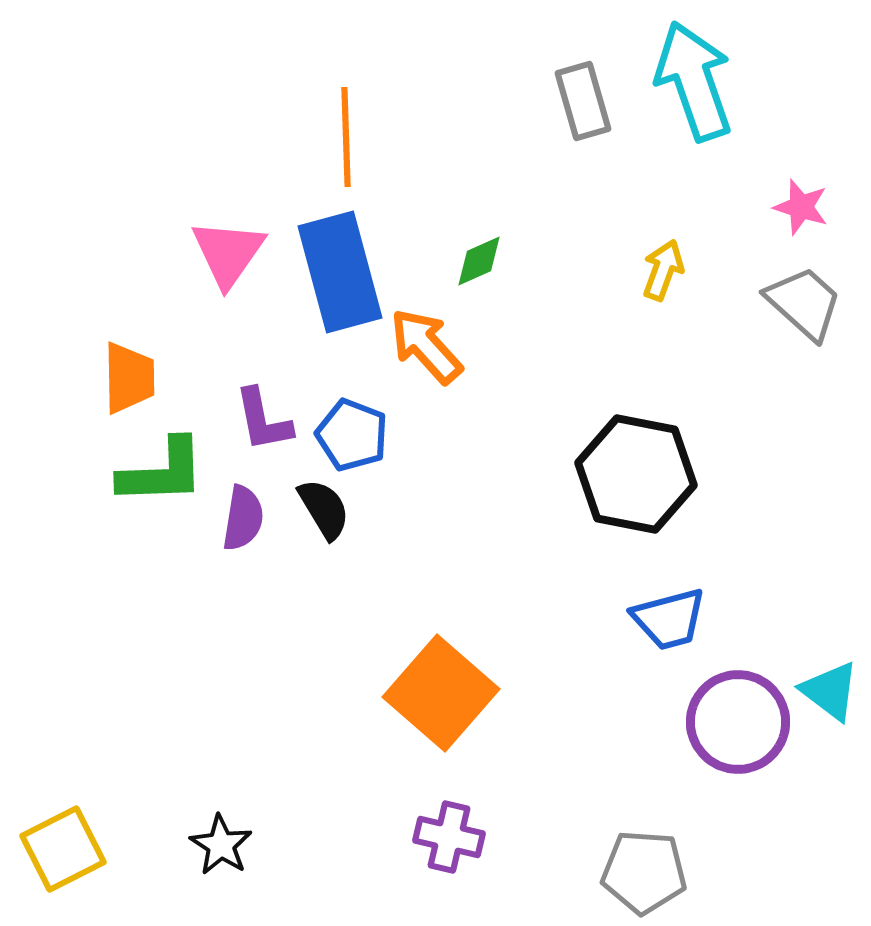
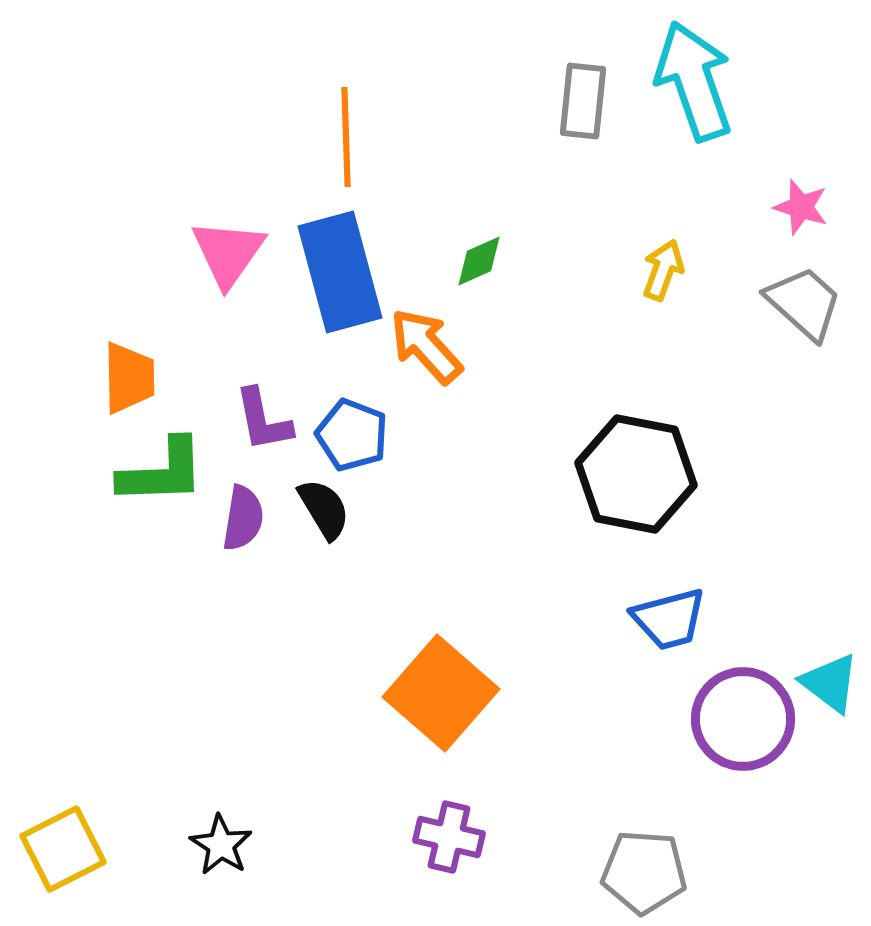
gray rectangle: rotated 22 degrees clockwise
cyan triangle: moved 8 px up
purple circle: moved 5 px right, 3 px up
